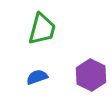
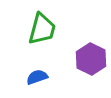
purple hexagon: moved 16 px up
